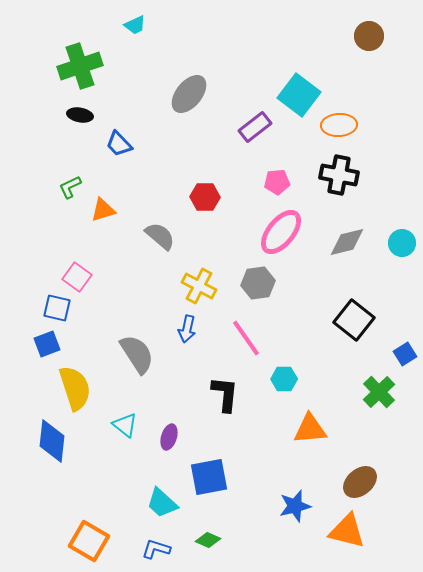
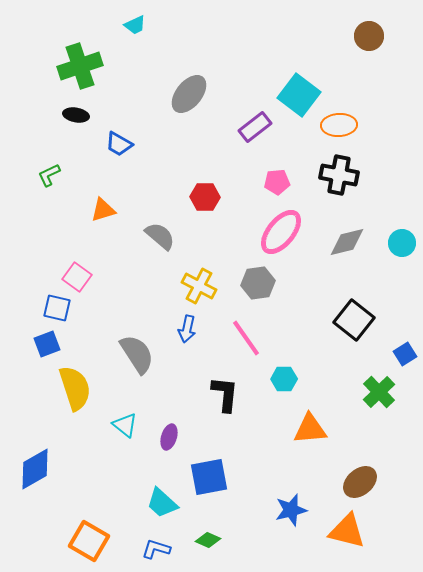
black ellipse at (80, 115): moved 4 px left
blue trapezoid at (119, 144): rotated 16 degrees counterclockwise
green L-shape at (70, 187): moved 21 px left, 12 px up
blue diamond at (52, 441): moved 17 px left, 28 px down; rotated 54 degrees clockwise
blue star at (295, 506): moved 4 px left, 4 px down
